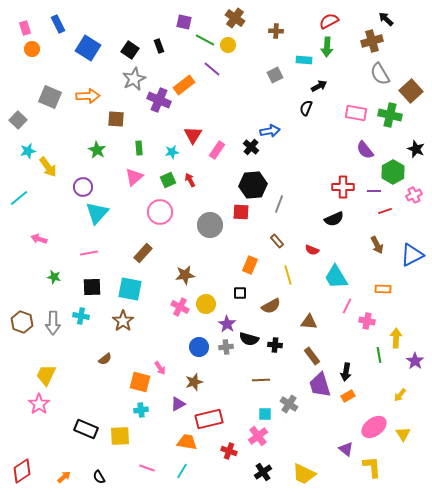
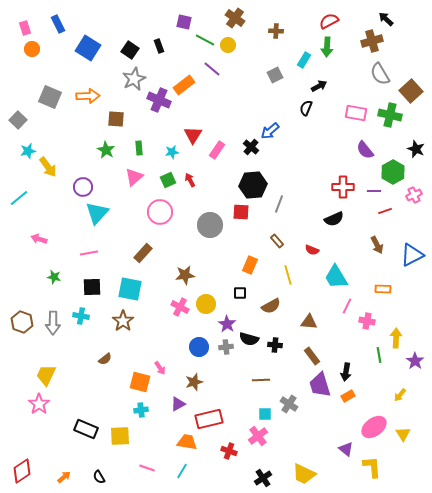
cyan rectangle at (304, 60): rotated 63 degrees counterclockwise
blue arrow at (270, 131): rotated 150 degrees clockwise
green star at (97, 150): moved 9 px right
black cross at (263, 472): moved 6 px down
